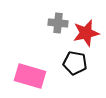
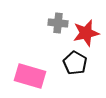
black pentagon: rotated 20 degrees clockwise
